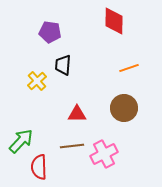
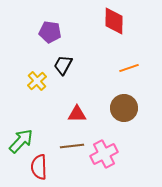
black trapezoid: rotated 25 degrees clockwise
